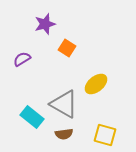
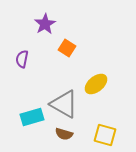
purple star: rotated 15 degrees counterclockwise
purple semicircle: rotated 48 degrees counterclockwise
cyan rectangle: rotated 55 degrees counterclockwise
brown semicircle: rotated 24 degrees clockwise
